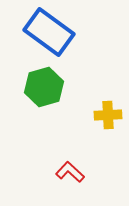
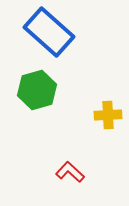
blue rectangle: rotated 6 degrees clockwise
green hexagon: moved 7 px left, 3 px down
